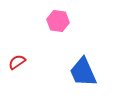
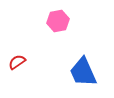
pink hexagon: rotated 20 degrees counterclockwise
